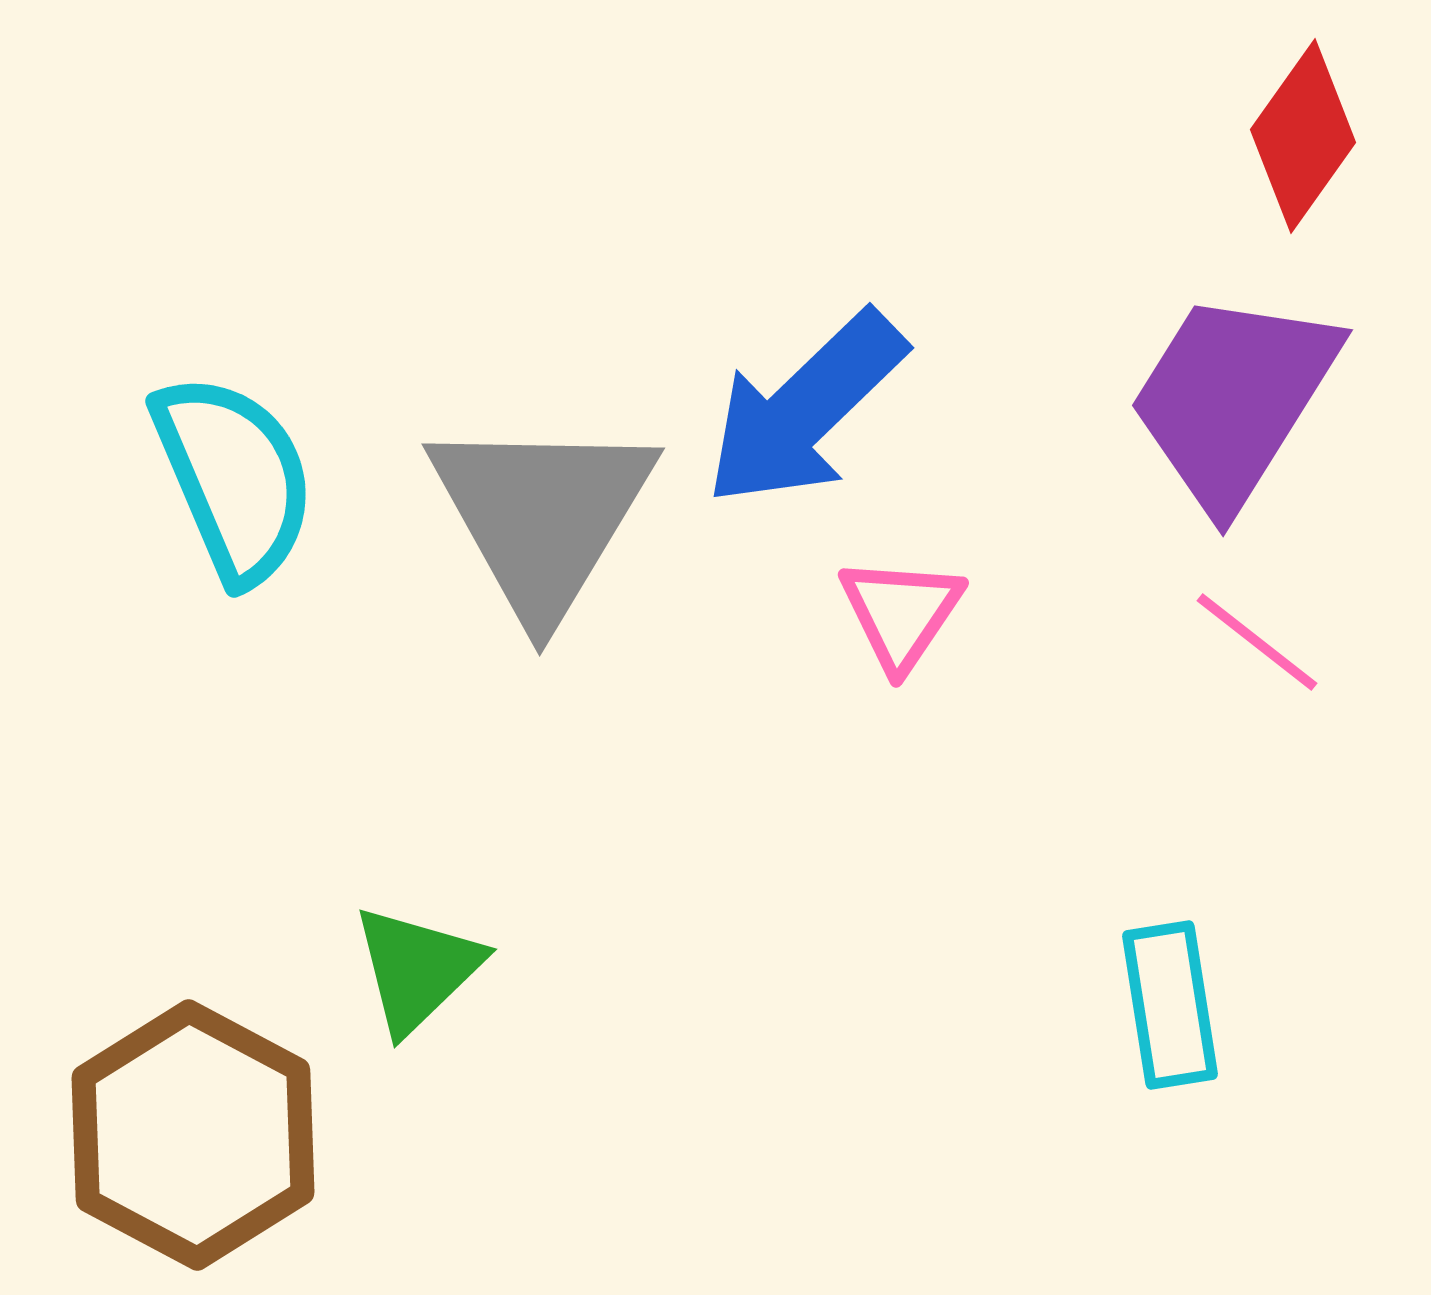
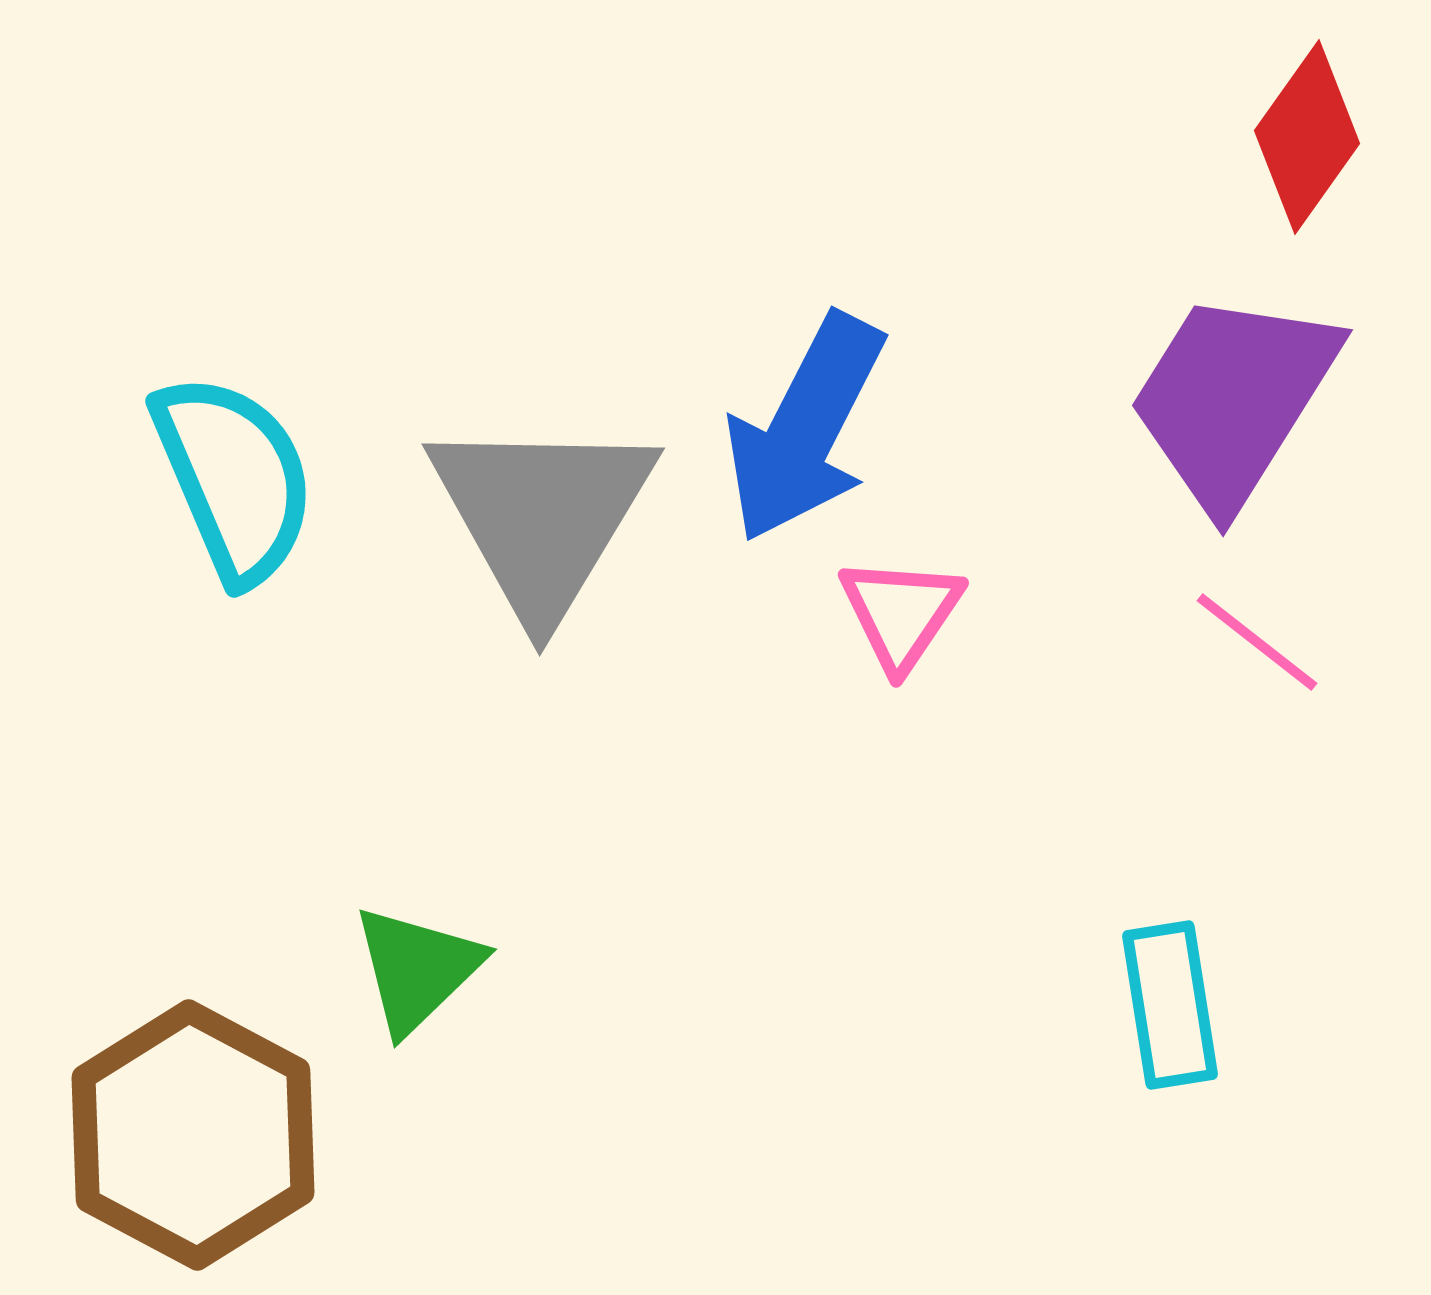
red diamond: moved 4 px right, 1 px down
blue arrow: moved 19 px down; rotated 19 degrees counterclockwise
